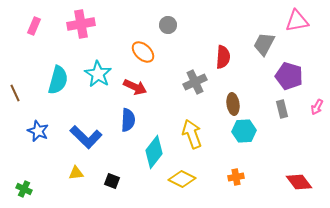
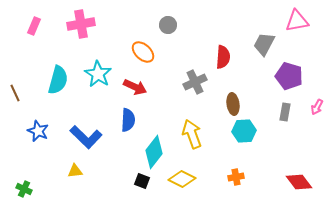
gray rectangle: moved 3 px right, 3 px down; rotated 24 degrees clockwise
yellow triangle: moved 1 px left, 2 px up
black square: moved 30 px right
